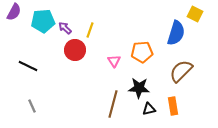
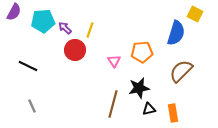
black star: rotated 15 degrees counterclockwise
orange rectangle: moved 7 px down
